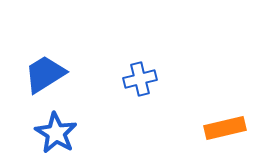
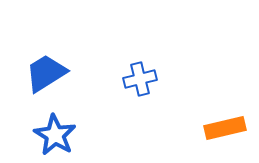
blue trapezoid: moved 1 px right, 1 px up
blue star: moved 1 px left, 2 px down
